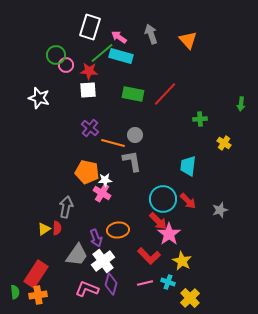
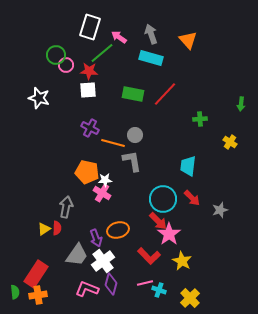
cyan rectangle at (121, 56): moved 30 px right, 2 px down
purple cross at (90, 128): rotated 12 degrees counterclockwise
yellow cross at (224, 143): moved 6 px right, 1 px up
red arrow at (188, 201): moved 4 px right, 3 px up
orange ellipse at (118, 230): rotated 10 degrees counterclockwise
cyan cross at (168, 282): moved 9 px left, 8 px down
